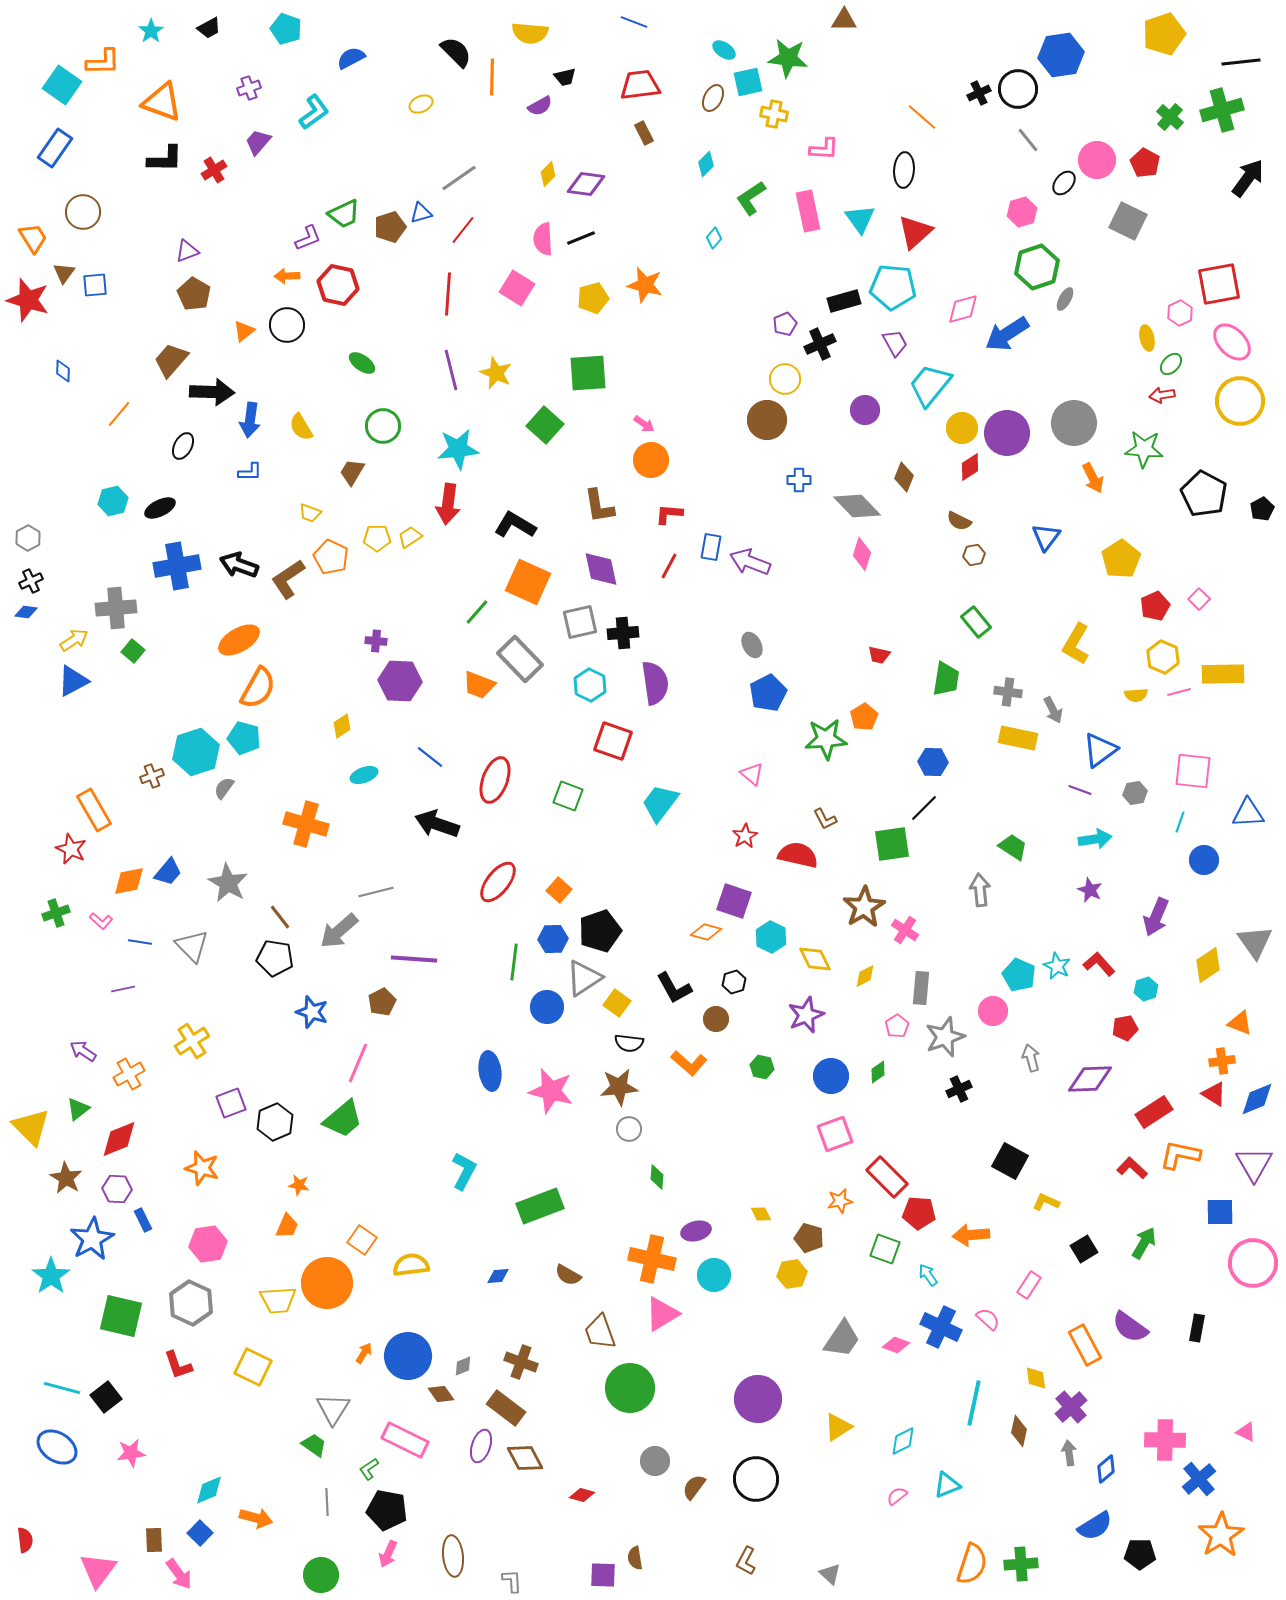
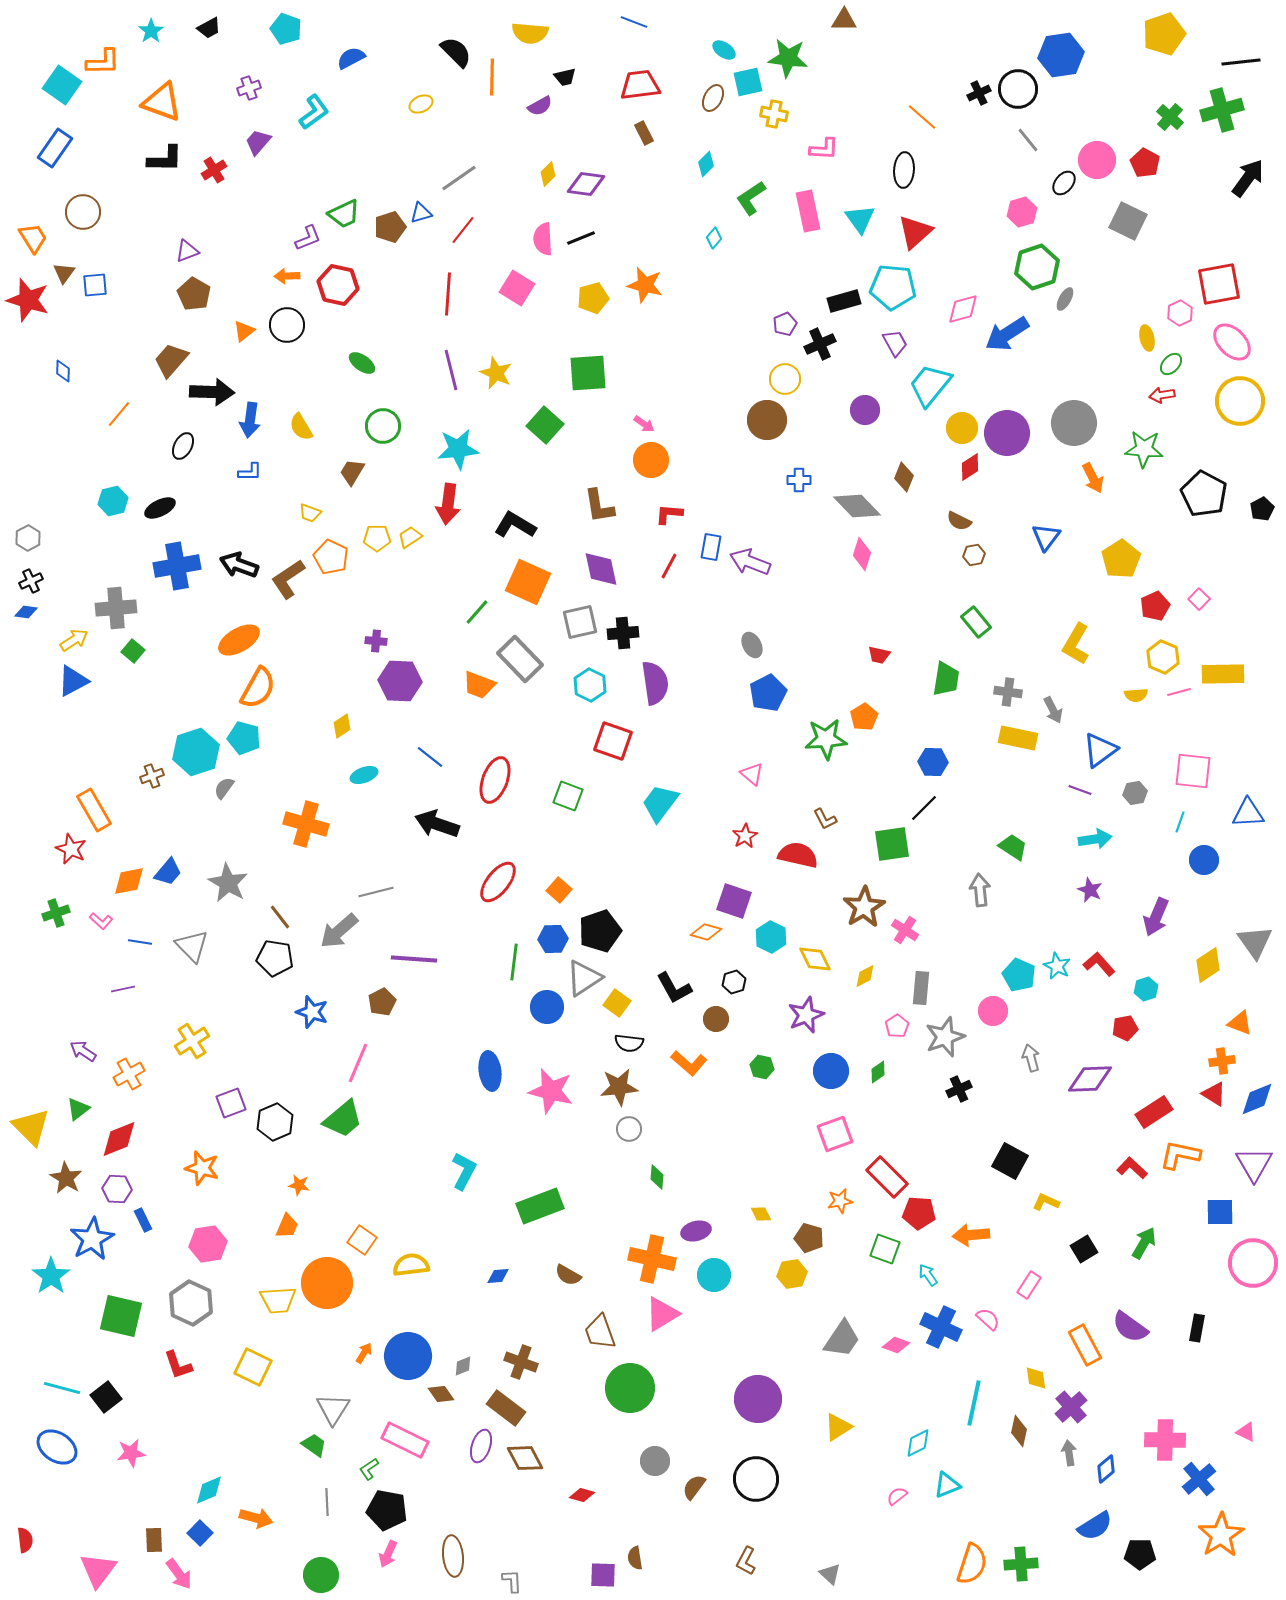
blue circle at (831, 1076): moved 5 px up
cyan diamond at (903, 1441): moved 15 px right, 2 px down
